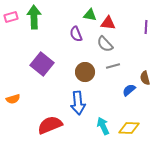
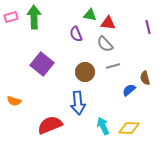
purple line: moved 2 px right; rotated 16 degrees counterclockwise
orange semicircle: moved 1 px right, 2 px down; rotated 32 degrees clockwise
